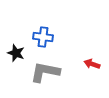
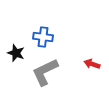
gray L-shape: rotated 36 degrees counterclockwise
